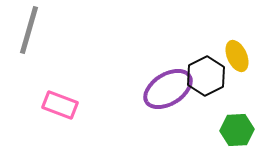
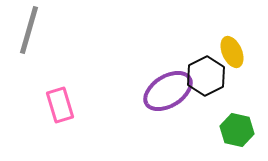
yellow ellipse: moved 5 px left, 4 px up
purple ellipse: moved 2 px down
pink rectangle: rotated 52 degrees clockwise
green hexagon: rotated 16 degrees clockwise
